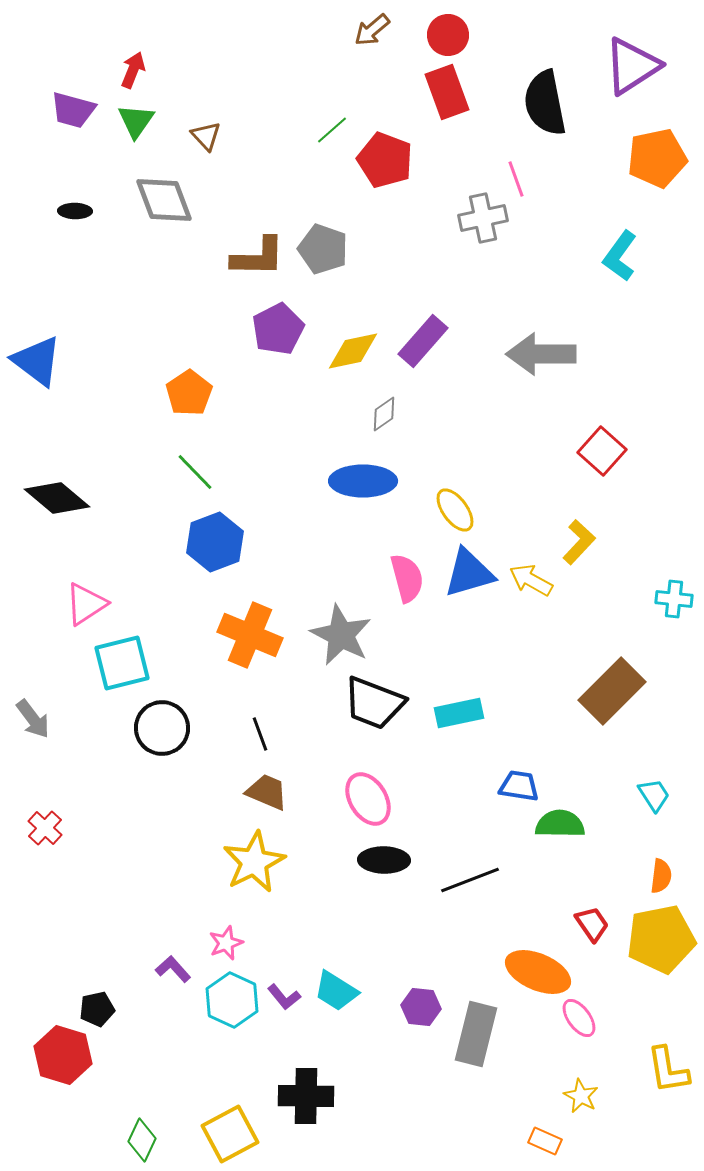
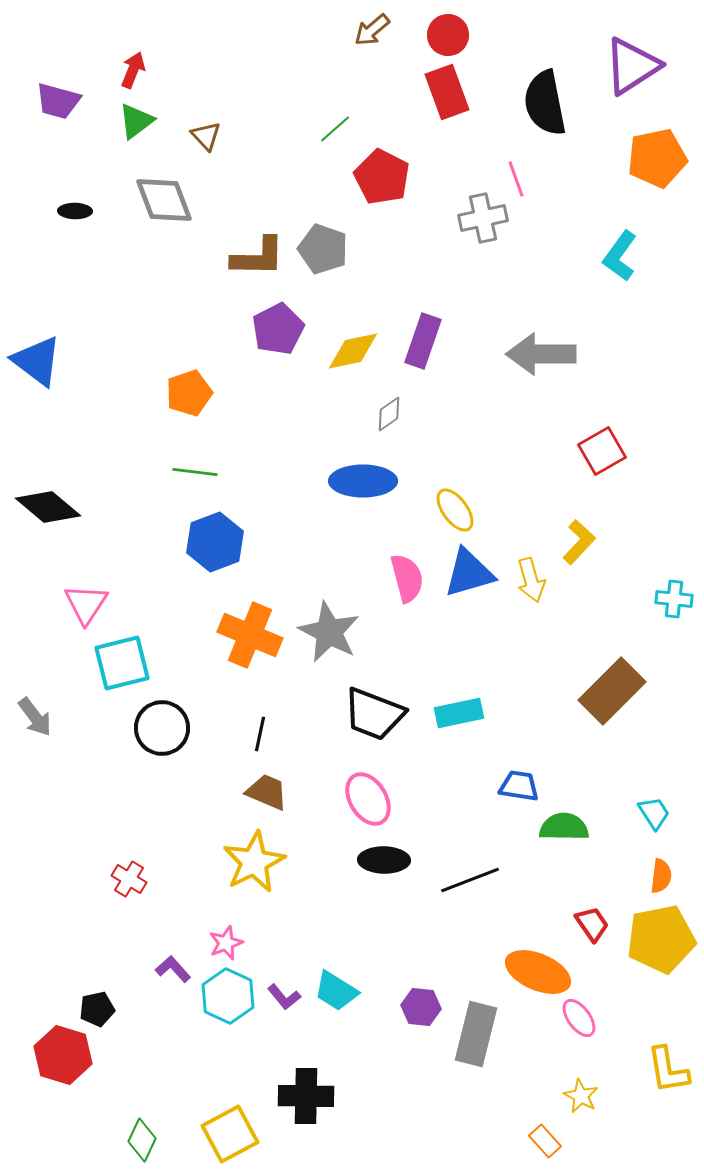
purple trapezoid at (73, 110): moved 15 px left, 9 px up
green triangle at (136, 121): rotated 18 degrees clockwise
green line at (332, 130): moved 3 px right, 1 px up
red pentagon at (385, 160): moved 3 px left, 17 px down; rotated 6 degrees clockwise
purple rectangle at (423, 341): rotated 22 degrees counterclockwise
orange pentagon at (189, 393): rotated 15 degrees clockwise
gray diamond at (384, 414): moved 5 px right
red square at (602, 451): rotated 18 degrees clockwise
green line at (195, 472): rotated 39 degrees counterclockwise
black diamond at (57, 498): moved 9 px left, 9 px down
yellow arrow at (531, 580): rotated 135 degrees counterclockwise
pink triangle at (86, 604): rotated 24 degrees counterclockwise
gray star at (341, 635): moved 12 px left, 3 px up
black trapezoid at (374, 703): moved 11 px down
gray arrow at (33, 719): moved 2 px right, 2 px up
black line at (260, 734): rotated 32 degrees clockwise
cyan trapezoid at (654, 795): moved 18 px down
green semicircle at (560, 824): moved 4 px right, 3 px down
red cross at (45, 828): moved 84 px right, 51 px down; rotated 12 degrees counterclockwise
cyan hexagon at (232, 1000): moved 4 px left, 4 px up
orange rectangle at (545, 1141): rotated 24 degrees clockwise
